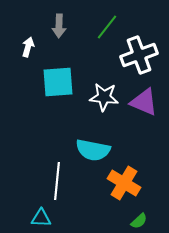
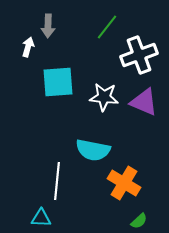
gray arrow: moved 11 px left
